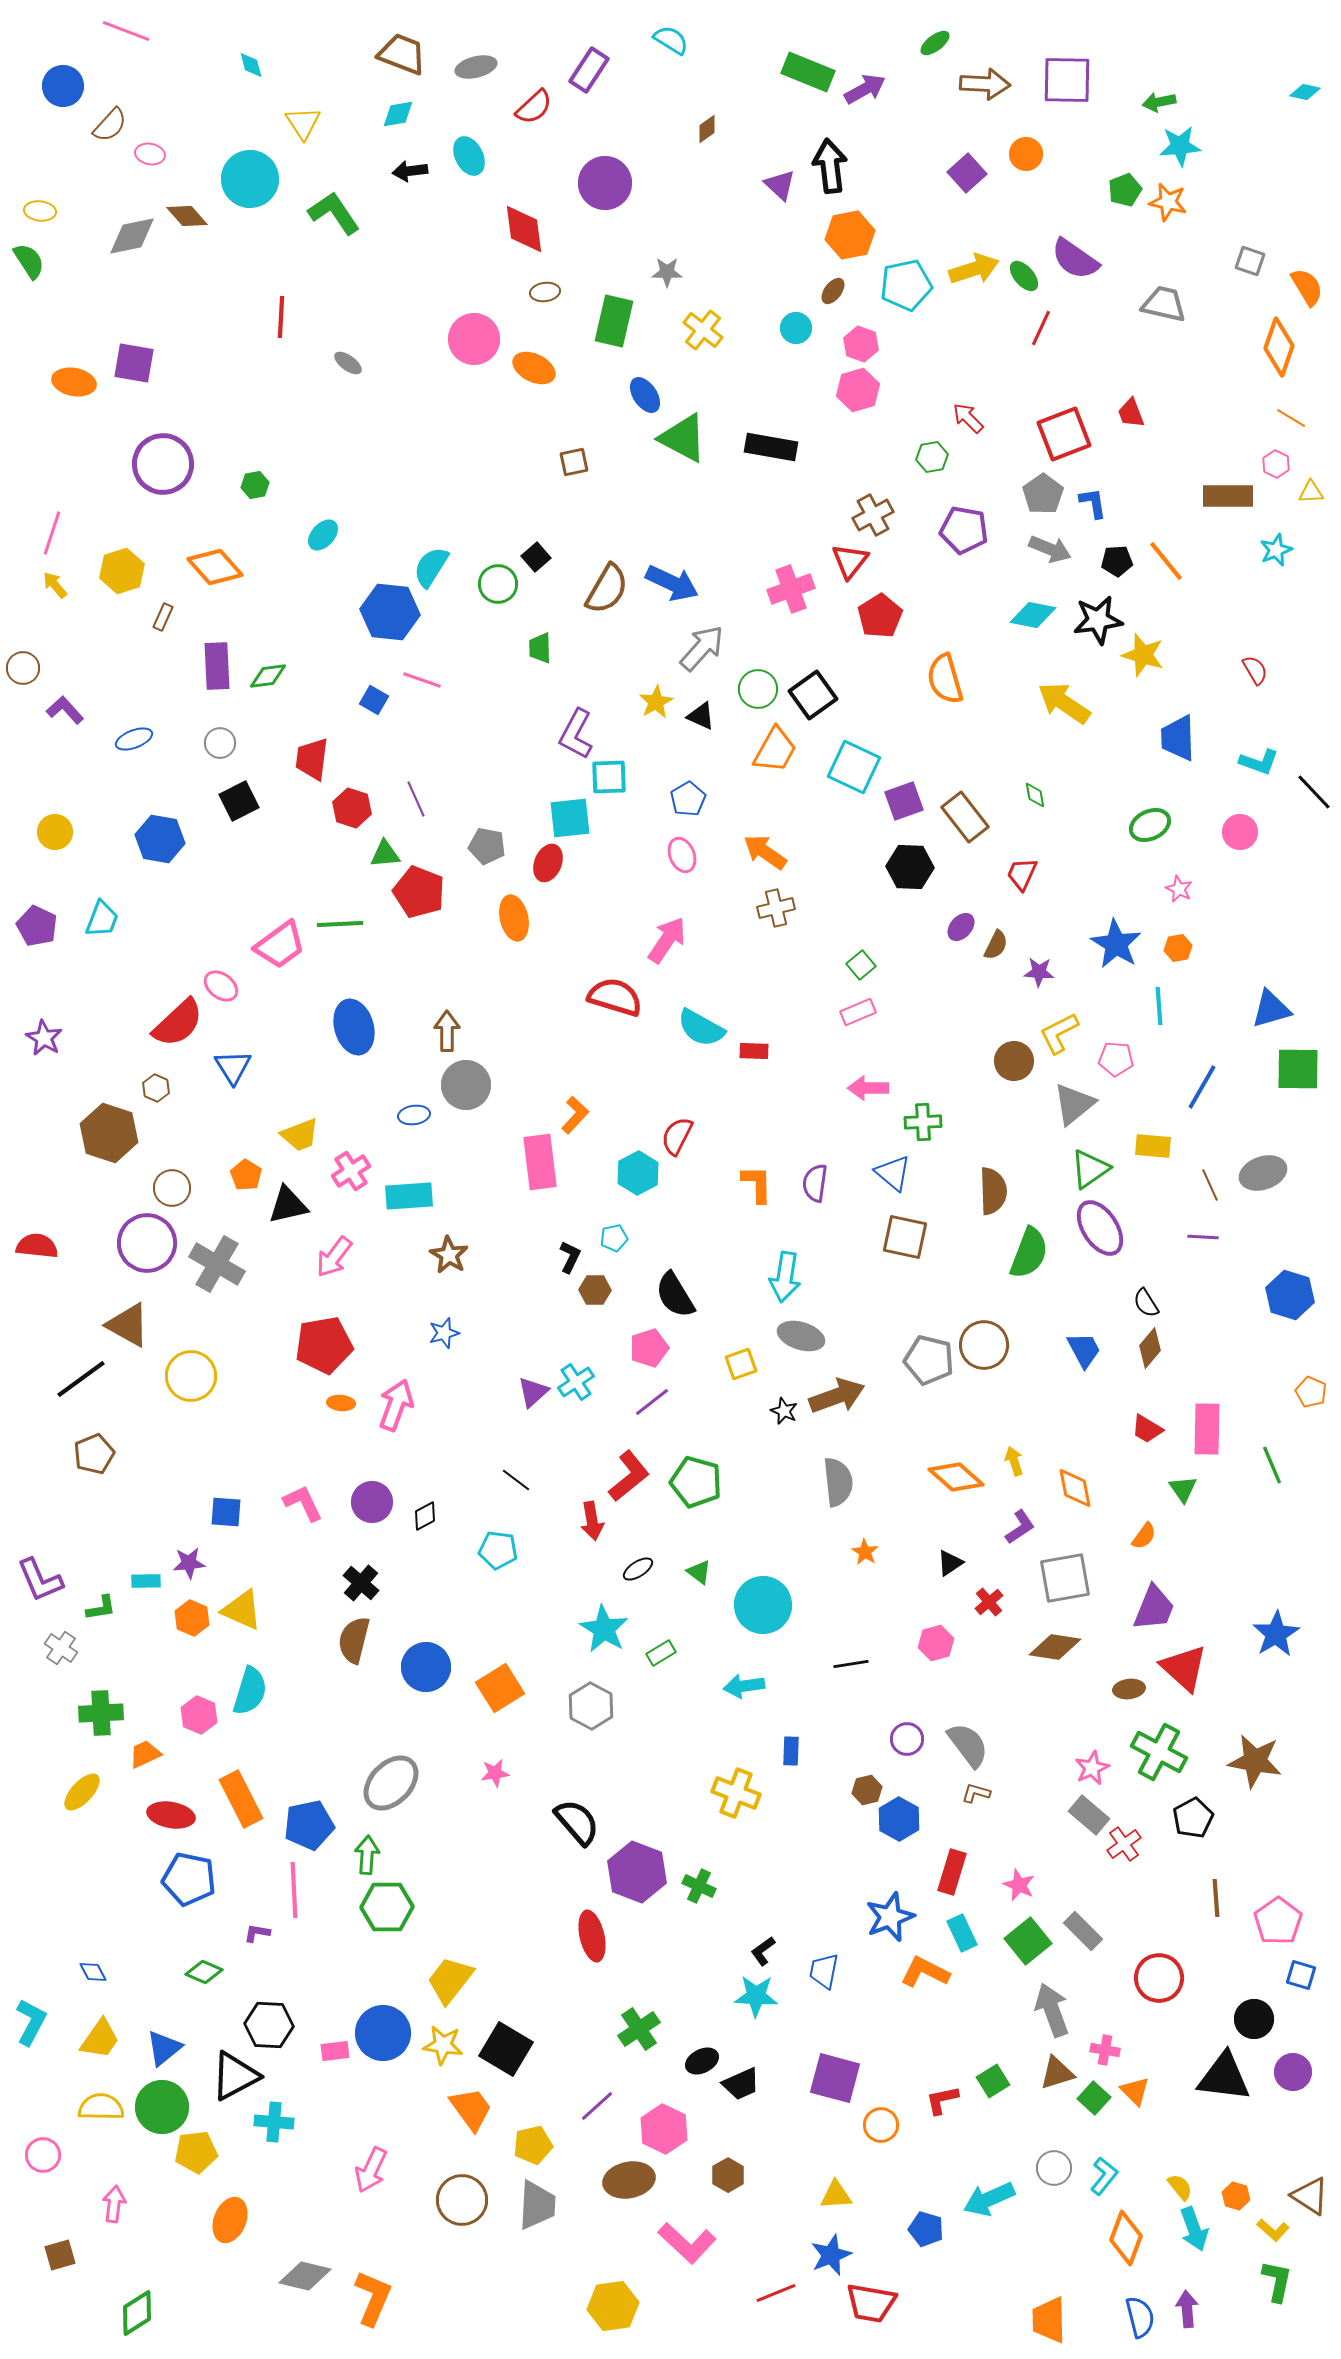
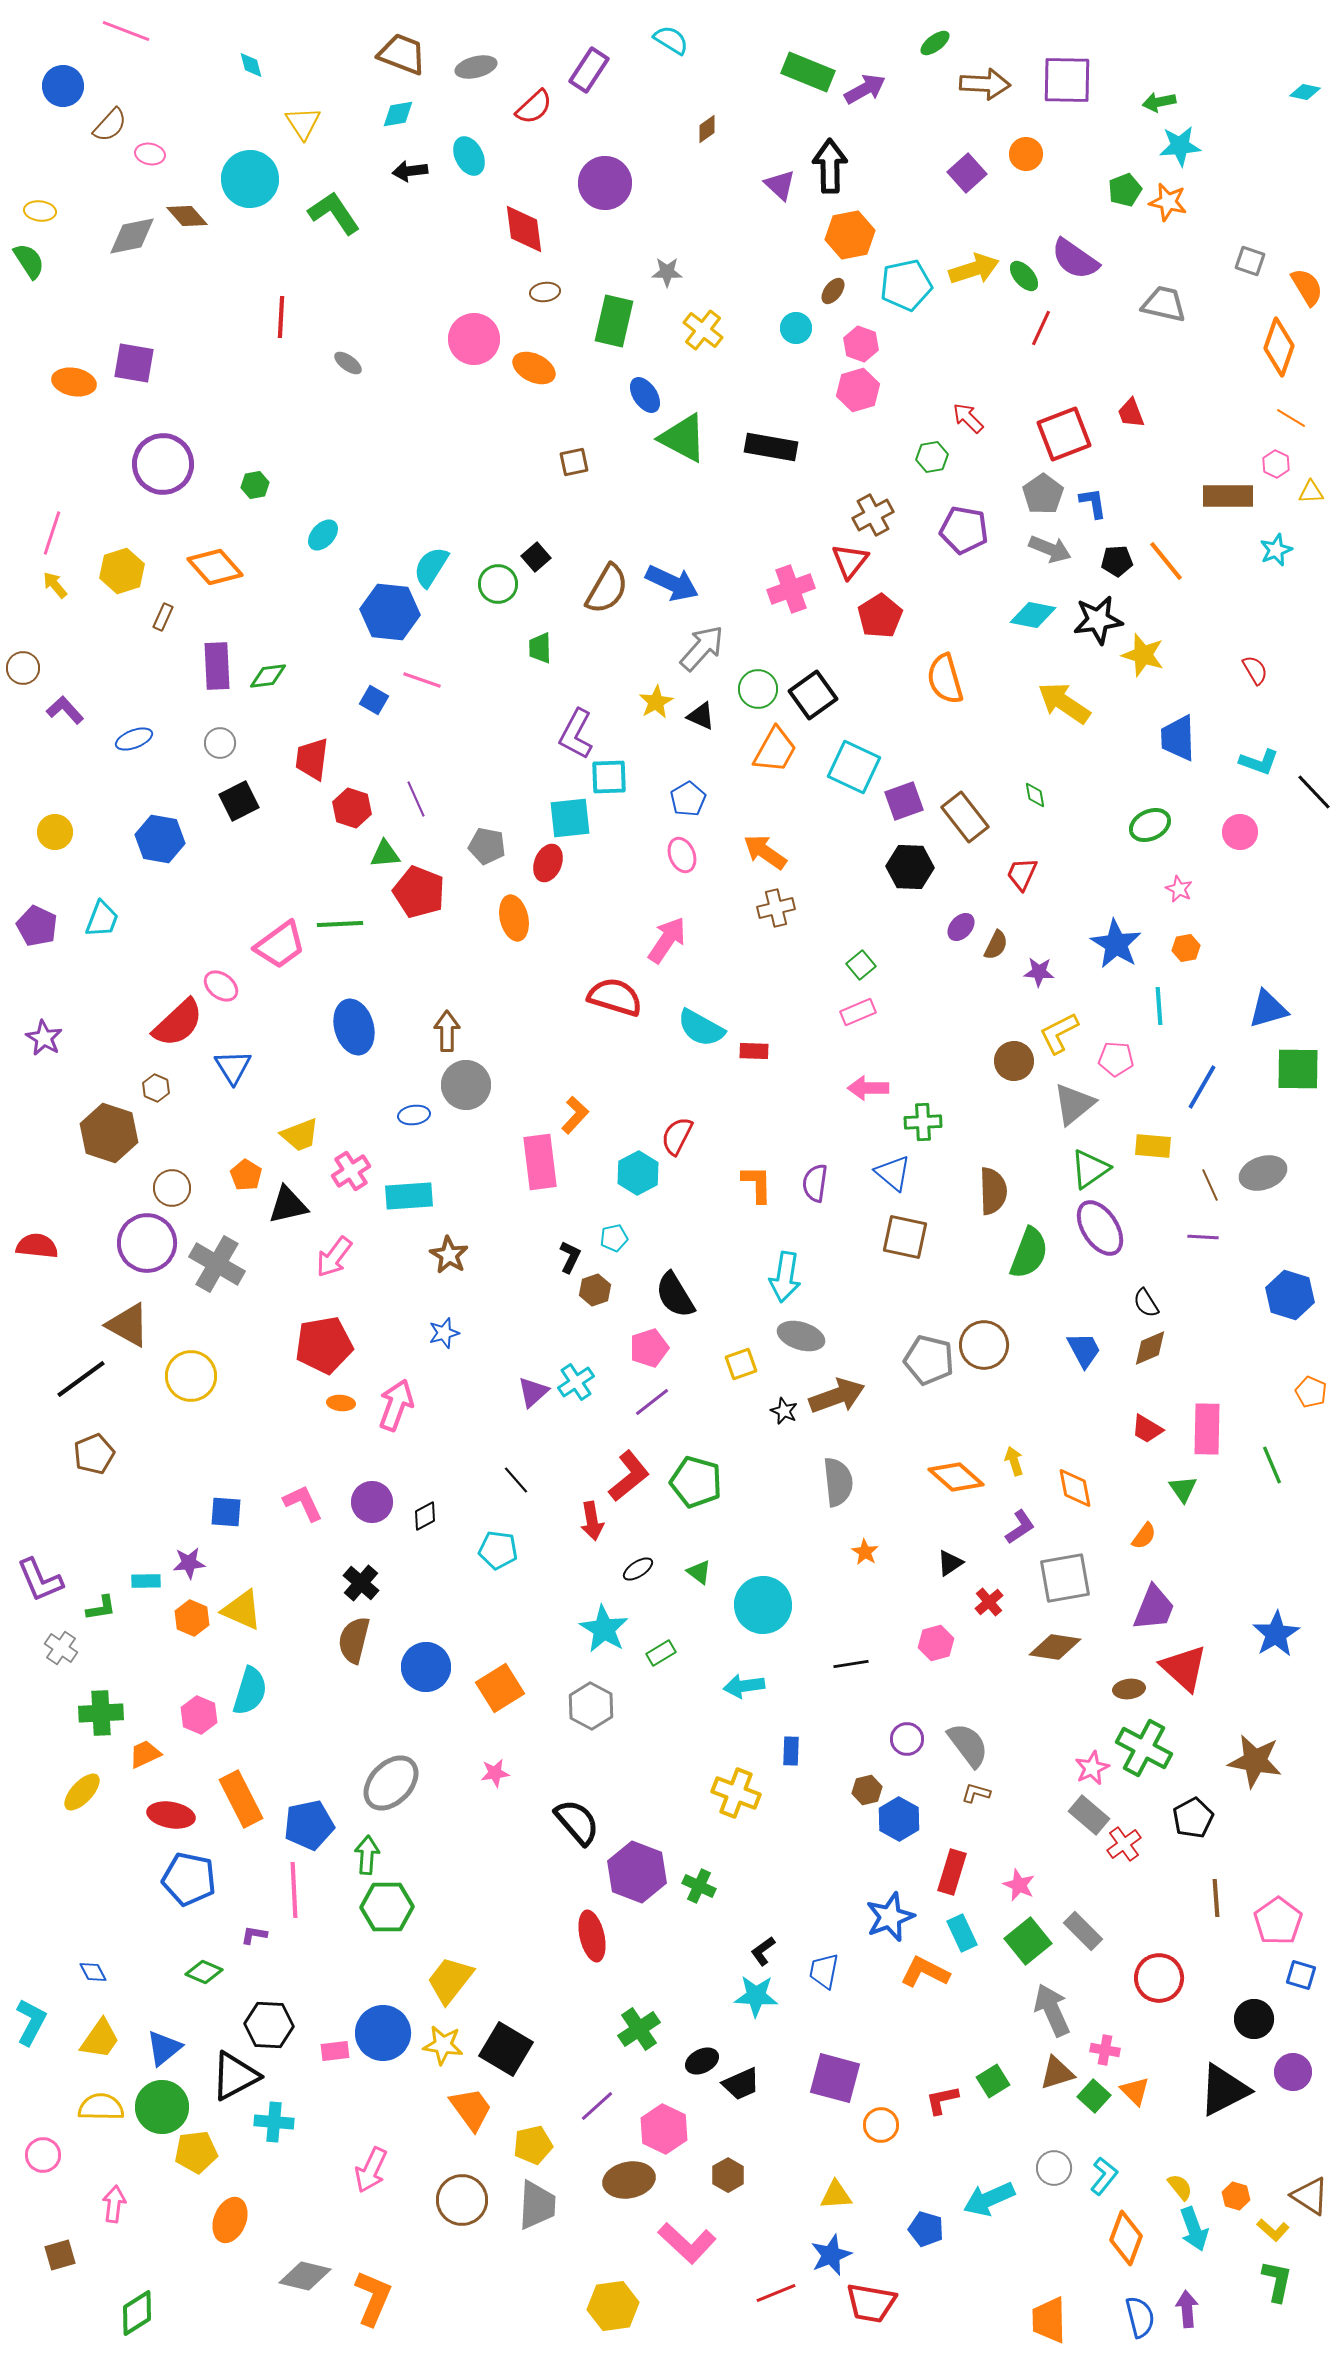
black arrow at (830, 166): rotated 6 degrees clockwise
orange hexagon at (1178, 948): moved 8 px right
blue triangle at (1271, 1009): moved 3 px left
brown hexagon at (595, 1290): rotated 20 degrees counterclockwise
brown diamond at (1150, 1348): rotated 27 degrees clockwise
black line at (516, 1480): rotated 12 degrees clockwise
green cross at (1159, 1752): moved 15 px left, 4 px up
purple L-shape at (257, 1933): moved 3 px left, 2 px down
gray arrow at (1052, 2010): rotated 4 degrees counterclockwise
black triangle at (1224, 2077): moved 13 px down; rotated 34 degrees counterclockwise
green square at (1094, 2098): moved 2 px up
